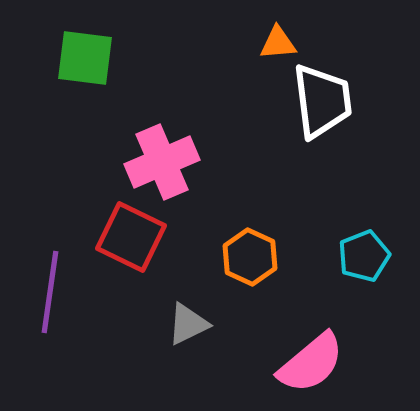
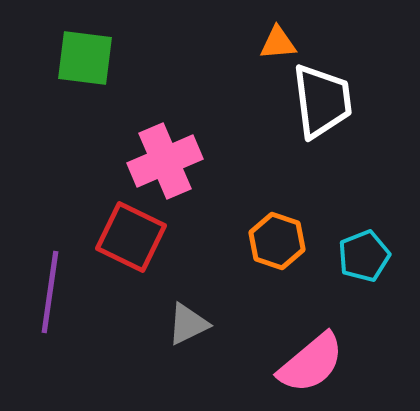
pink cross: moved 3 px right, 1 px up
orange hexagon: moved 27 px right, 16 px up; rotated 6 degrees counterclockwise
